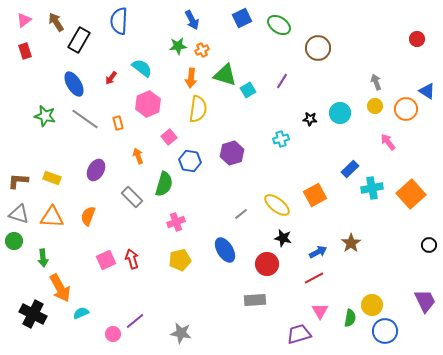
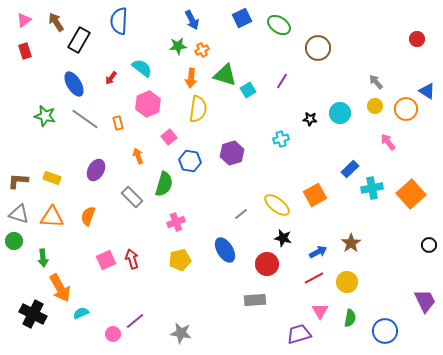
gray arrow at (376, 82): rotated 21 degrees counterclockwise
yellow circle at (372, 305): moved 25 px left, 23 px up
